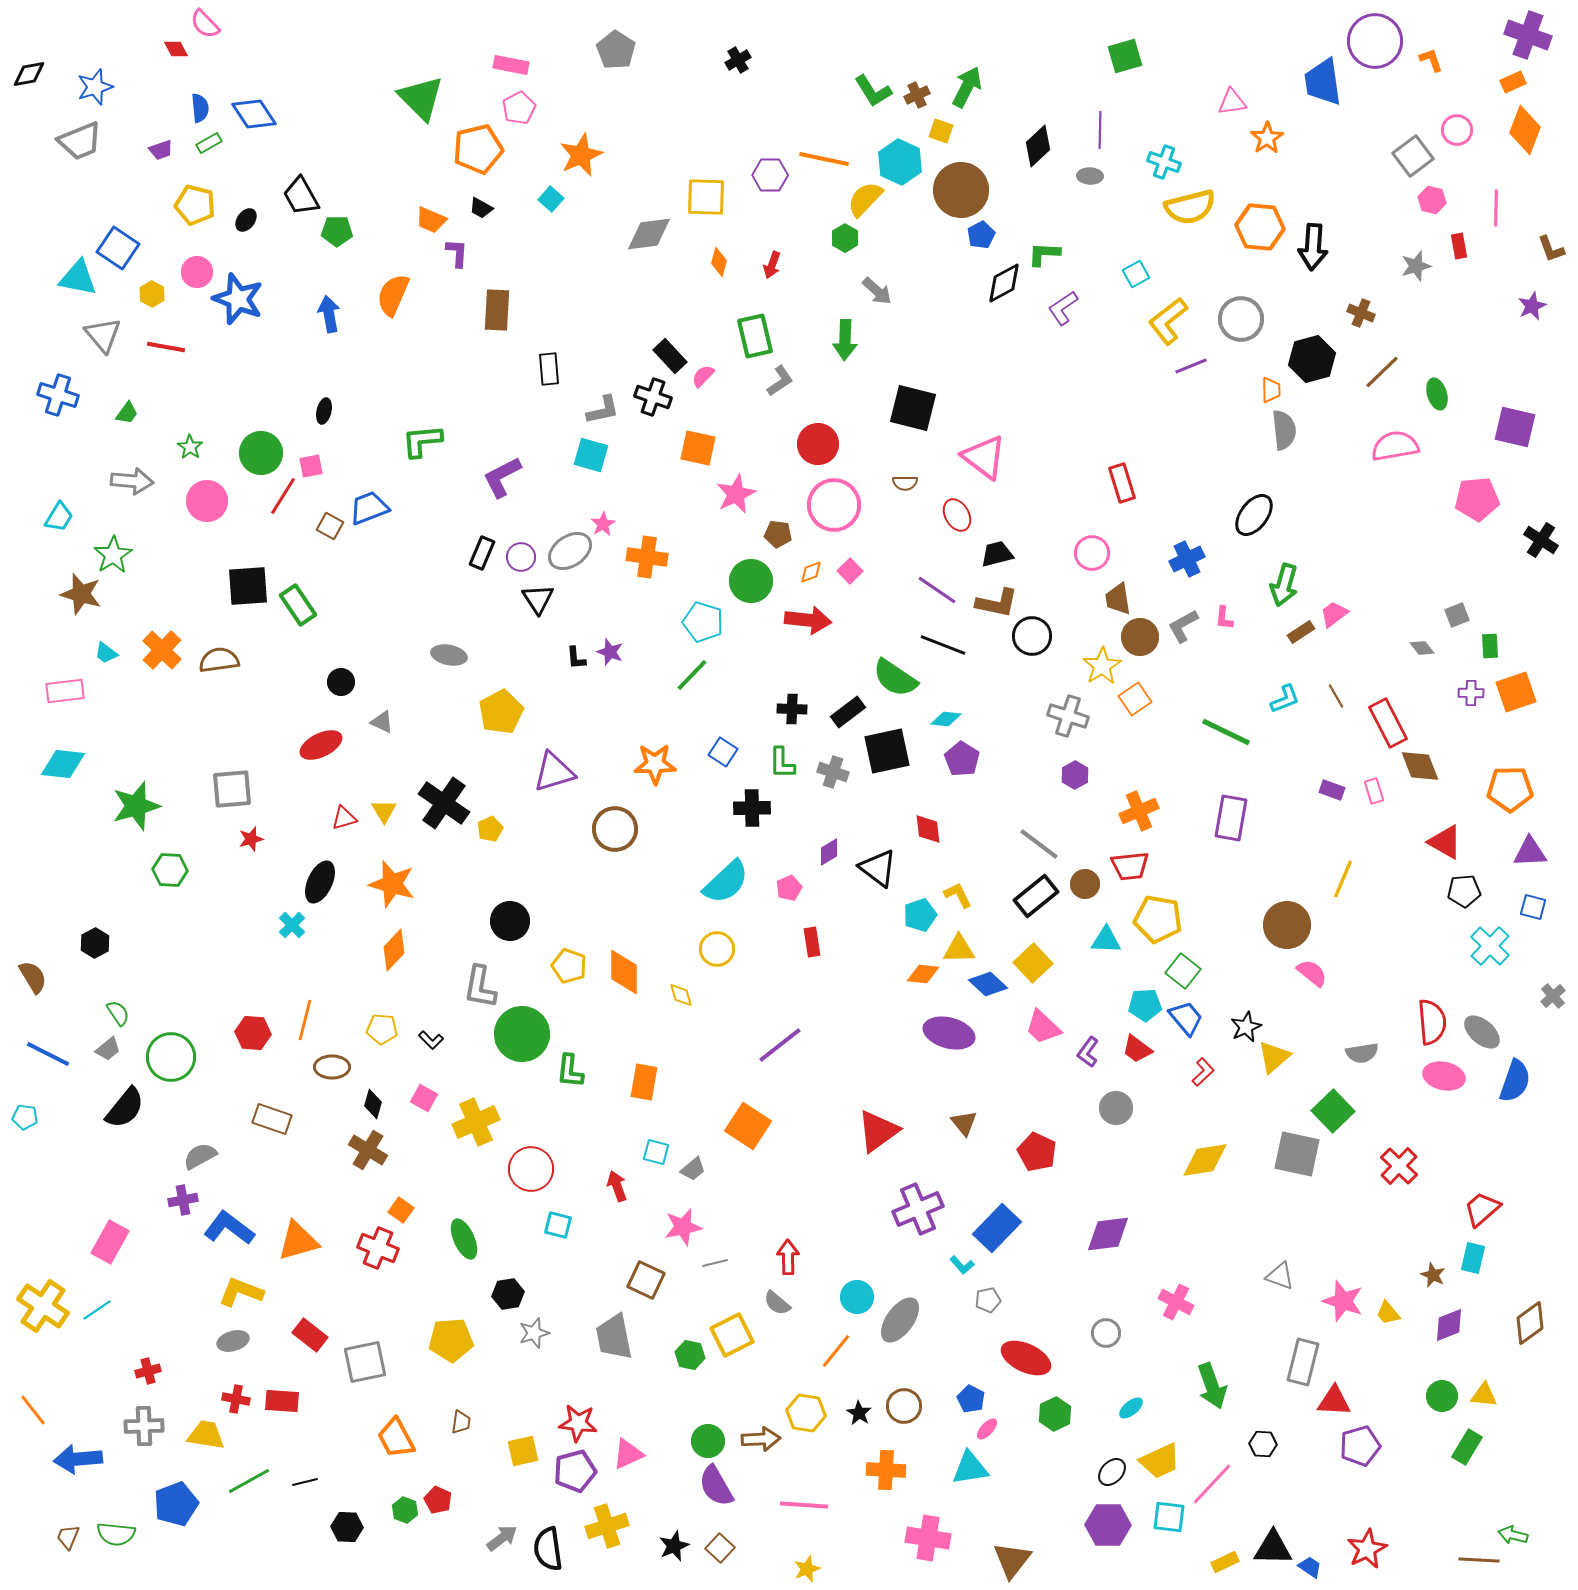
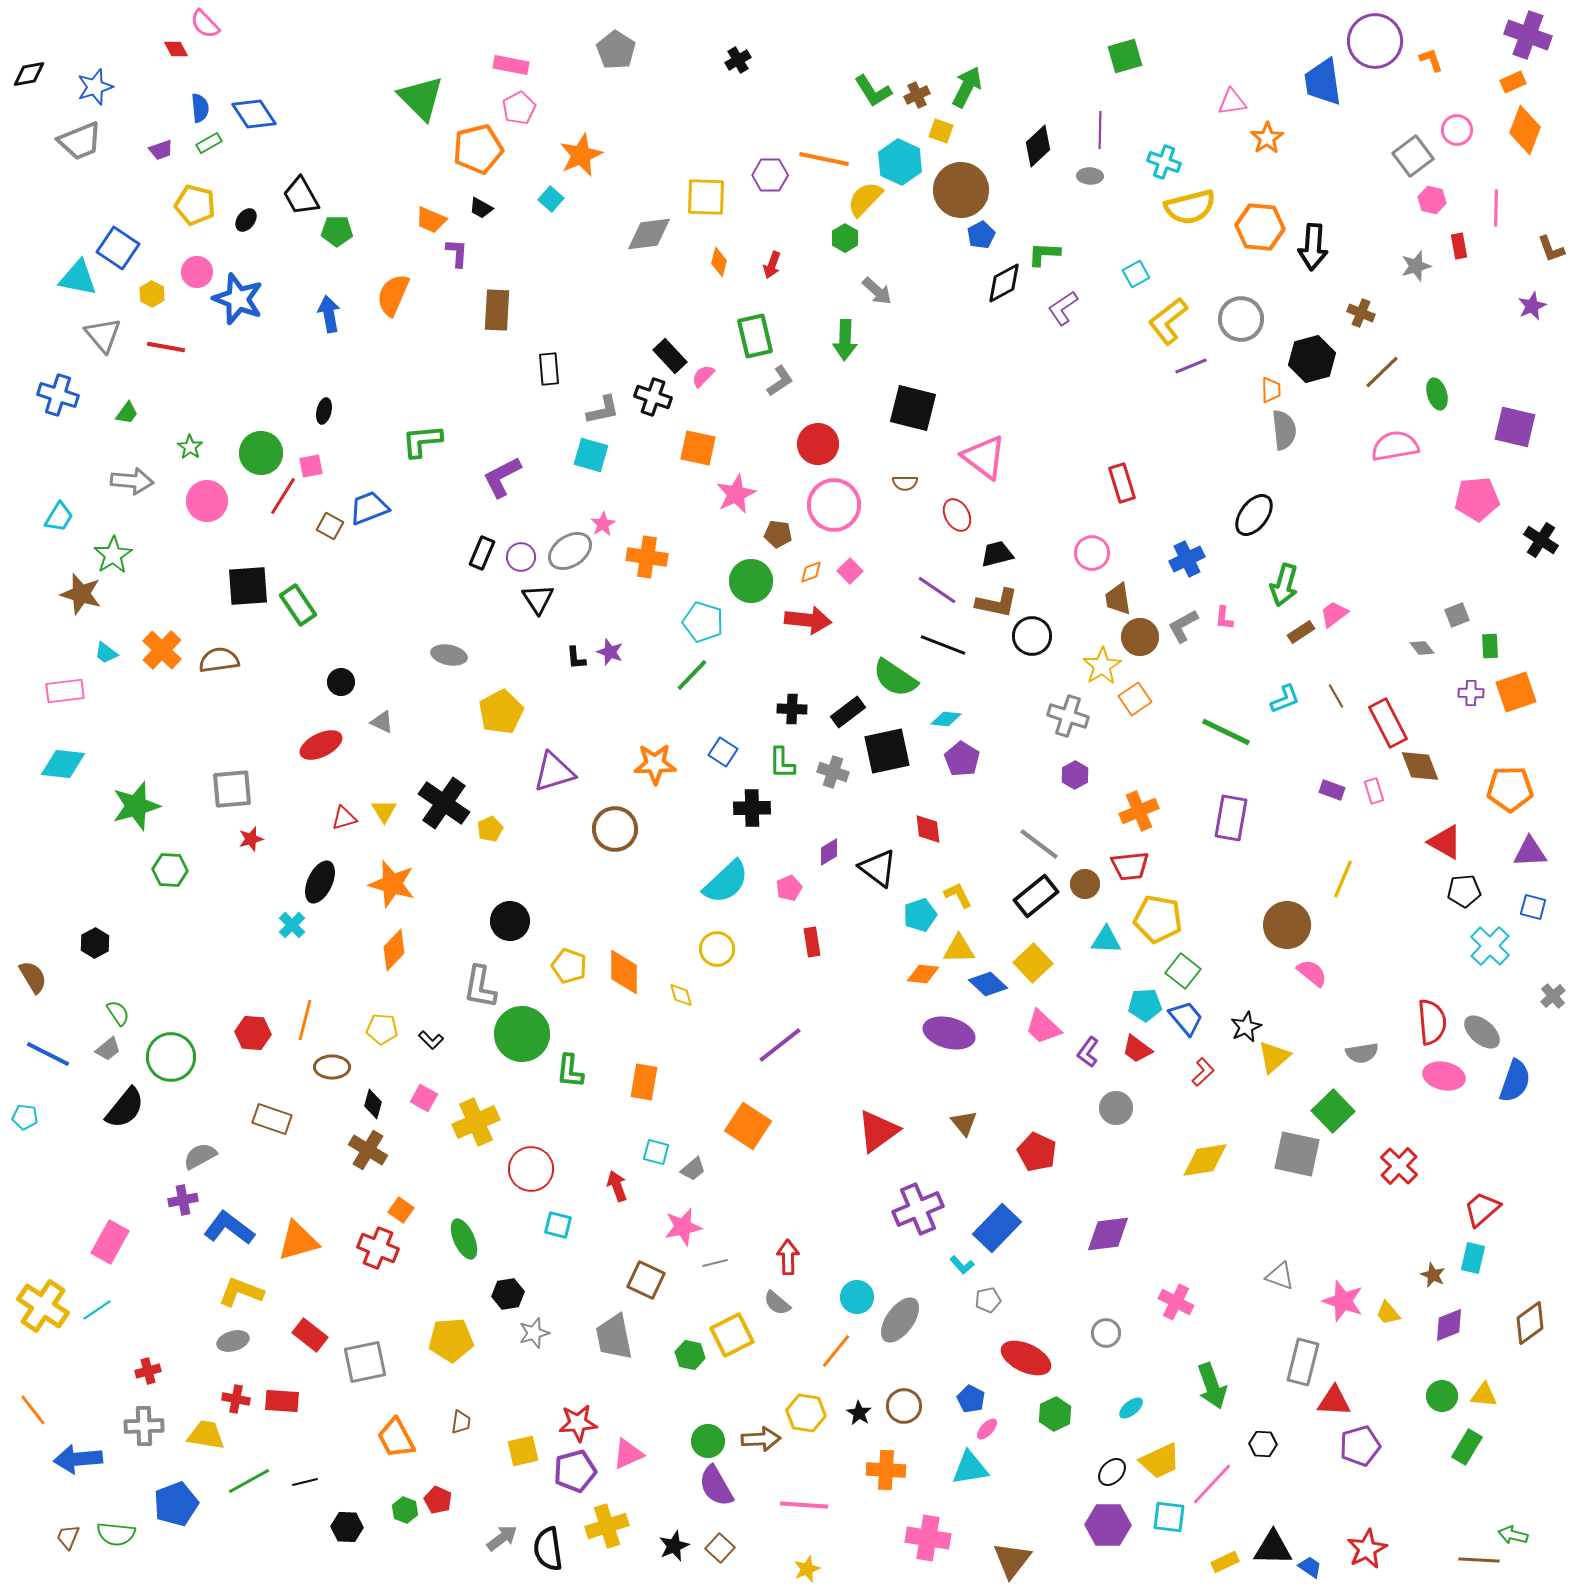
red star at (578, 1423): rotated 12 degrees counterclockwise
